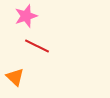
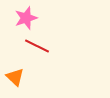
pink star: moved 2 px down
